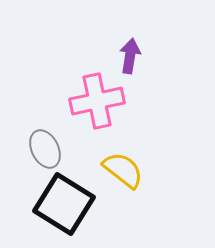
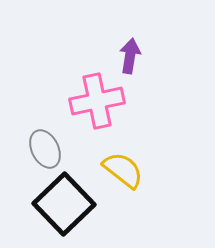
black square: rotated 14 degrees clockwise
